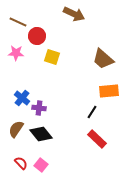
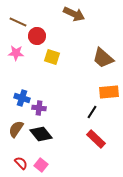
brown trapezoid: moved 1 px up
orange rectangle: moved 1 px down
blue cross: rotated 21 degrees counterclockwise
red rectangle: moved 1 px left
